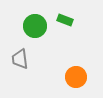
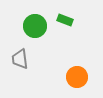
orange circle: moved 1 px right
